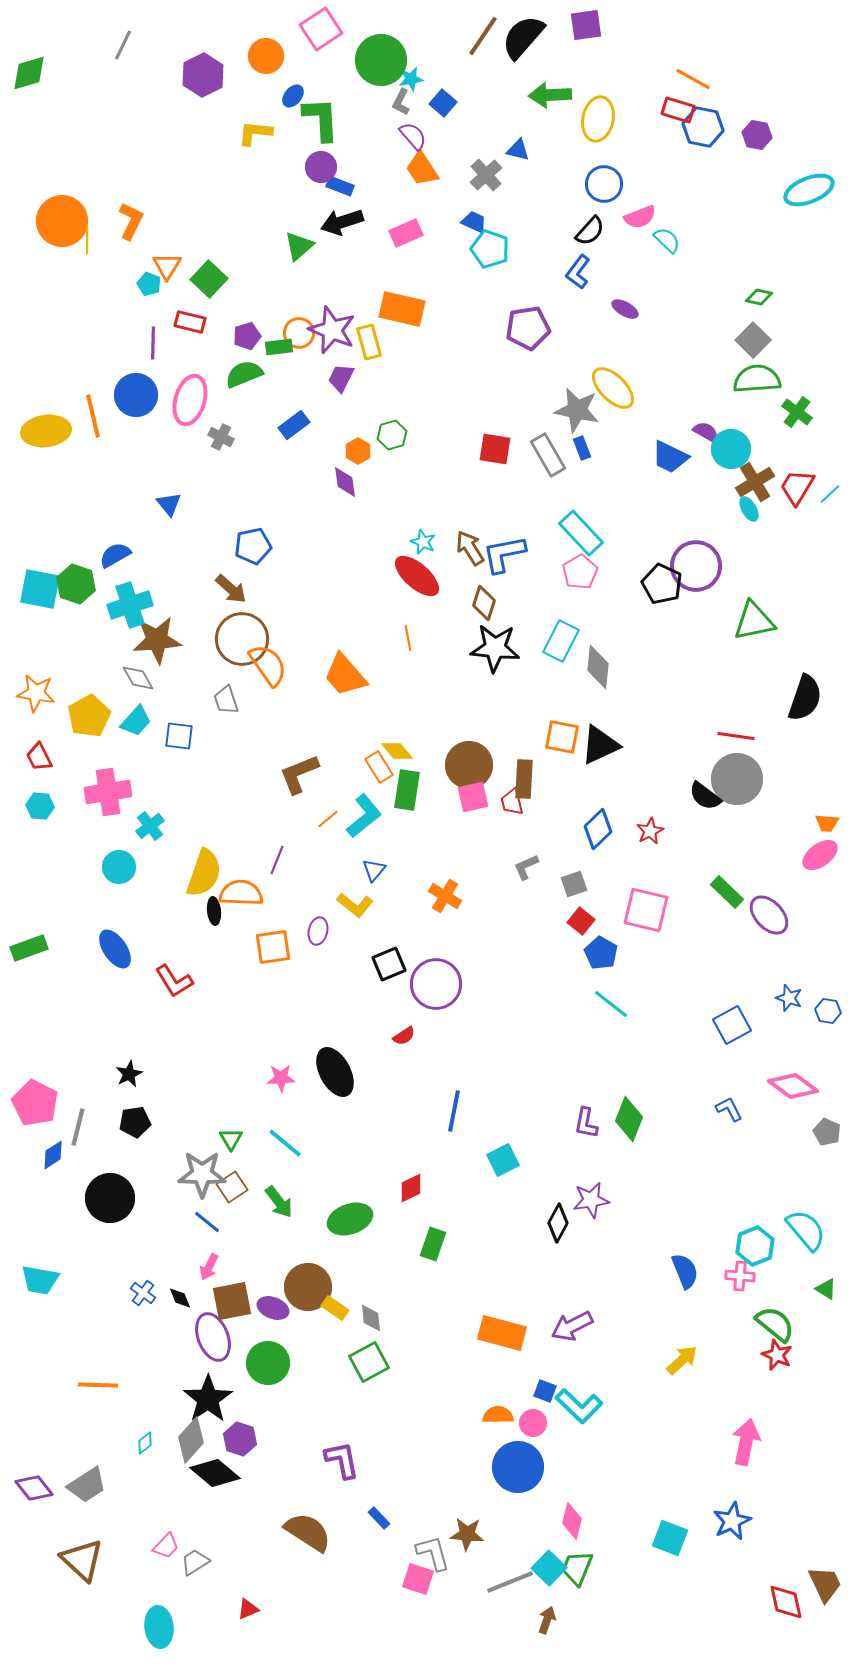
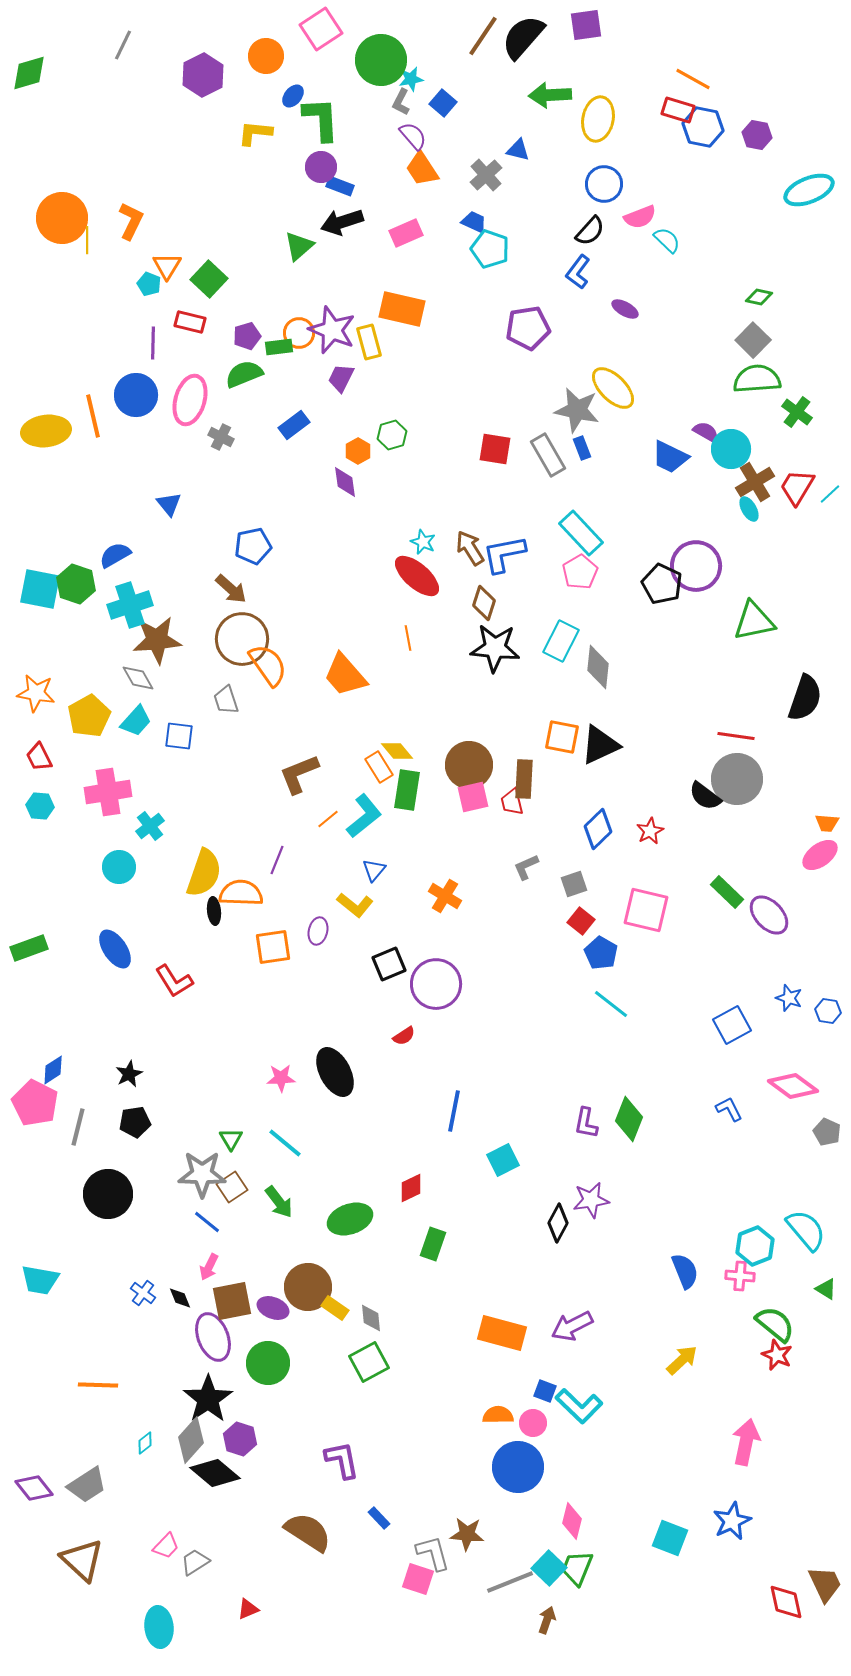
orange circle at (62, 221): moved 3 px up
blue diamond at (53, 1155): moved 85 px up
black circle at (110, 1198): moved 2 px left, 4 px up
